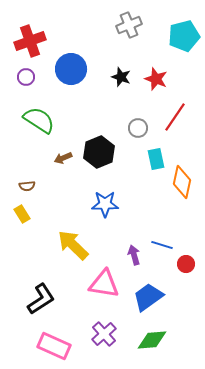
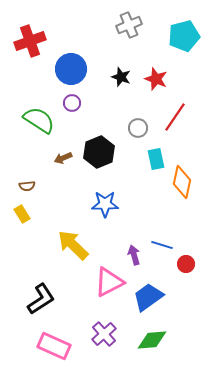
purple circle: moved 46 px right, 26 px down
pink triangle: moved 5 px right, 2 px up; rotated 36 degrees counterclockwise
